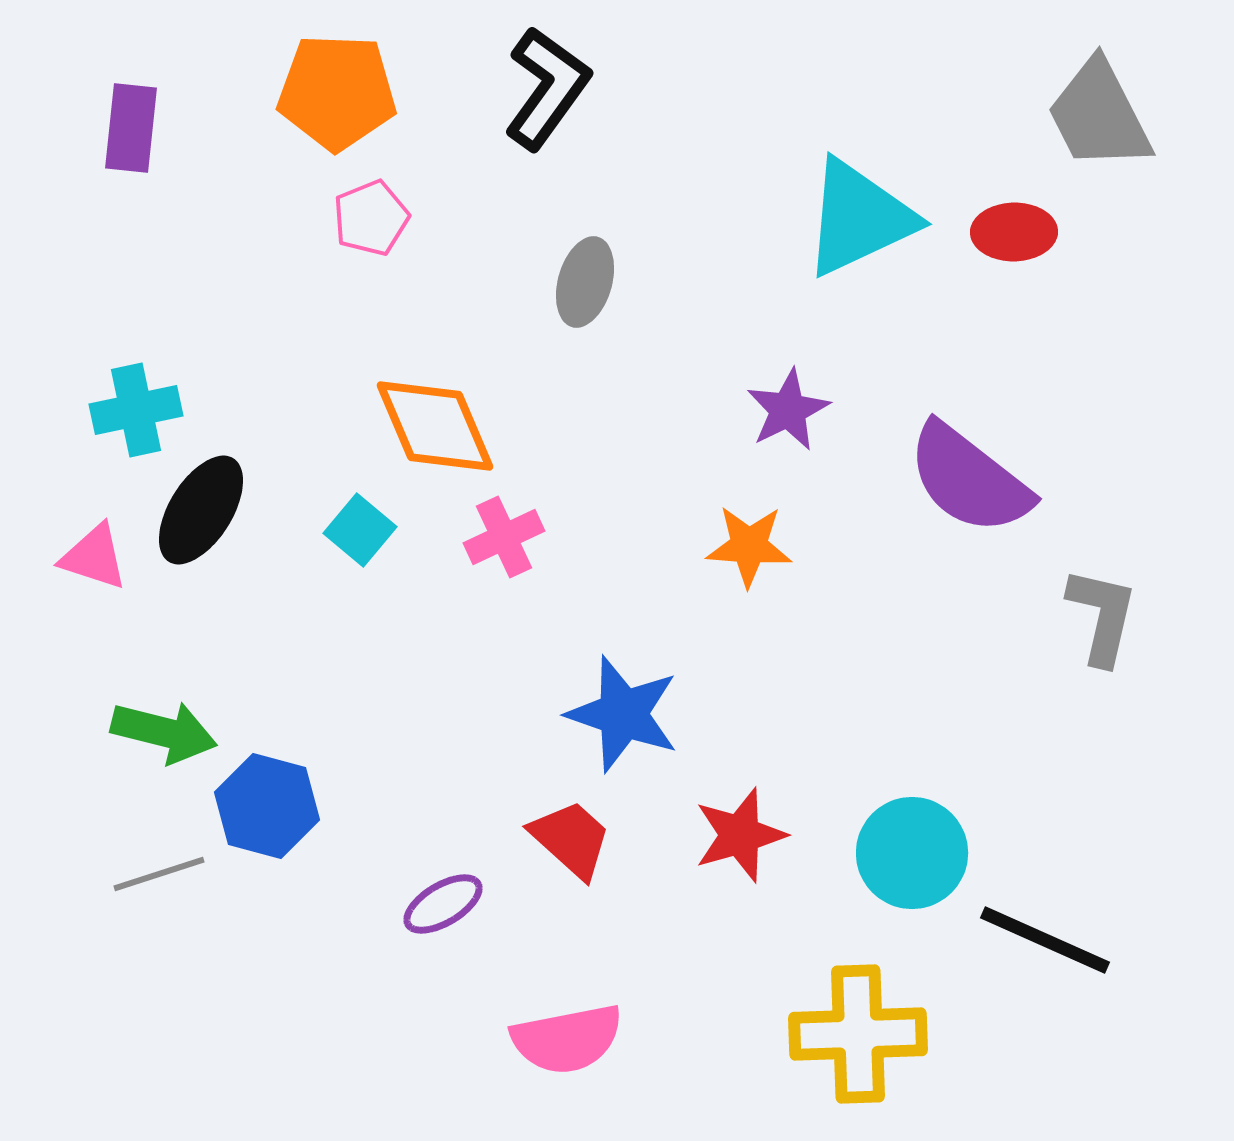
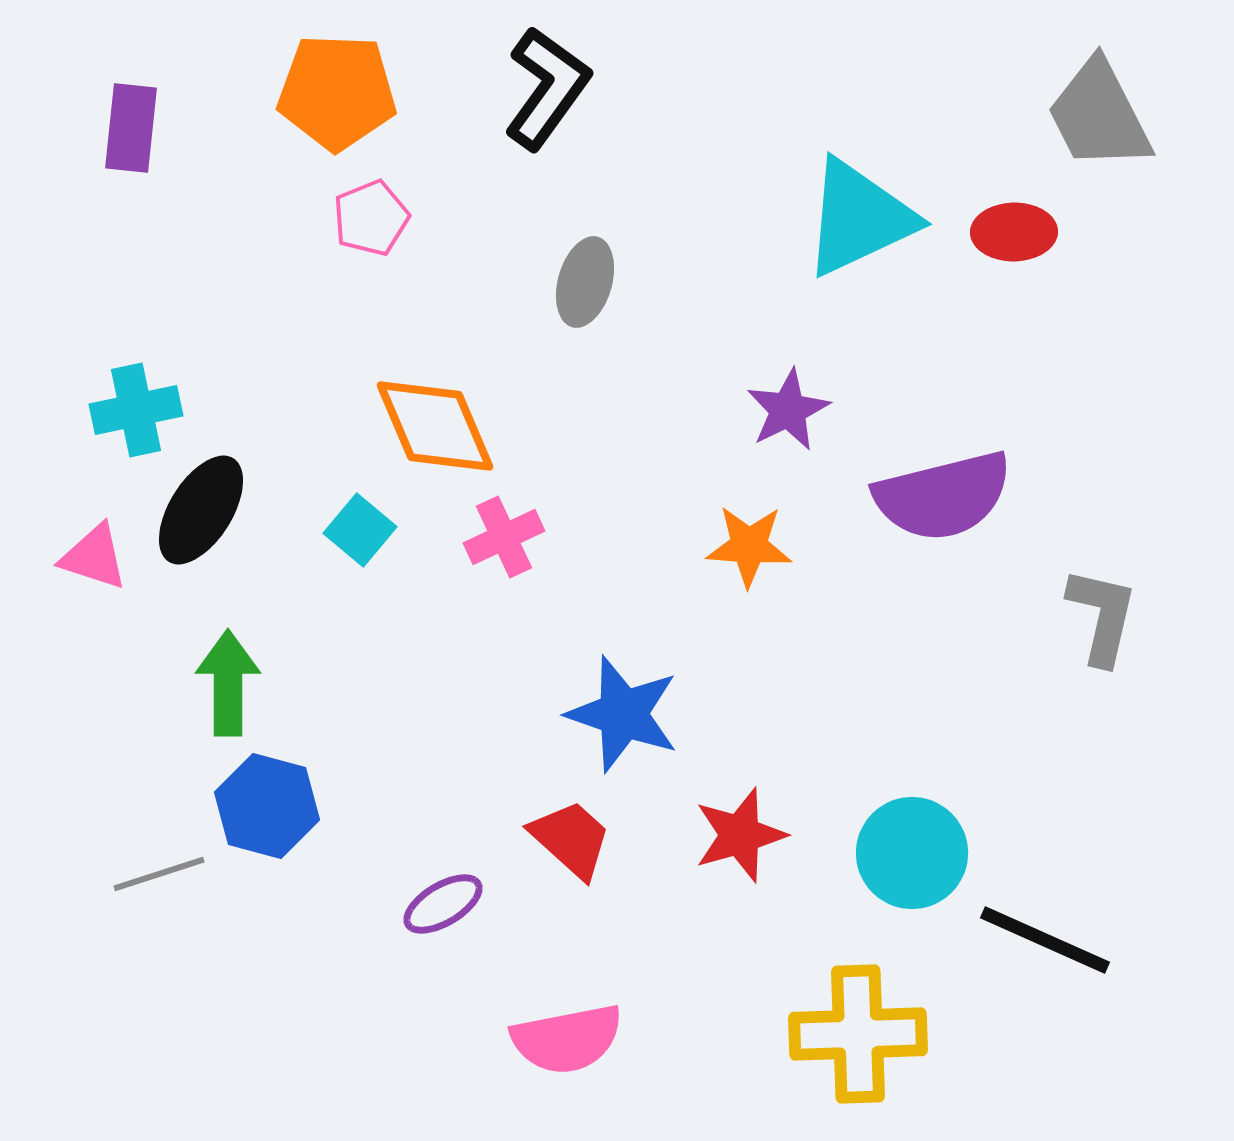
purple semicircle: moved 26 px left, 17 px down; rotated 52 degrees counterclockwise
green arrow: moved 64 px right, 49 px up; rotated 104 degrees counterclockwise
